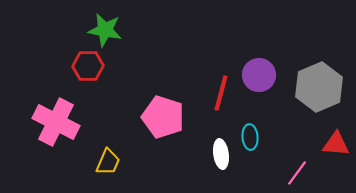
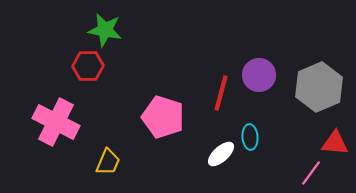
red triangle: moved 1 px left, 1 px up
white ellipse: rotated 56 degrees clockwise
pink line: moved 14 px right
